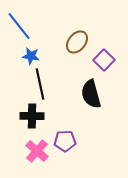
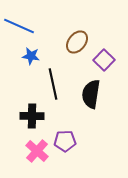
blue line: rotated 28 degrees counterclockwise
black line: moved 13 px right
black semicircle: rotated 24 degrees clockwise
